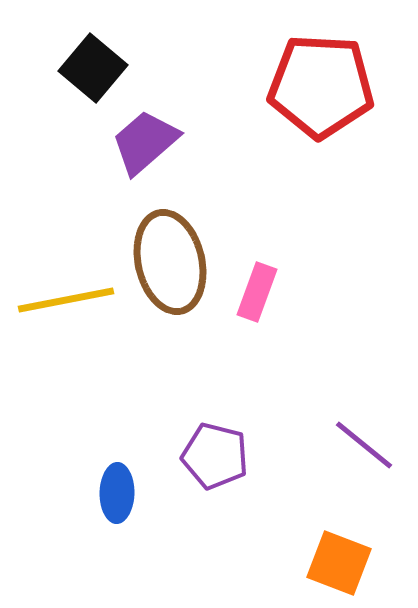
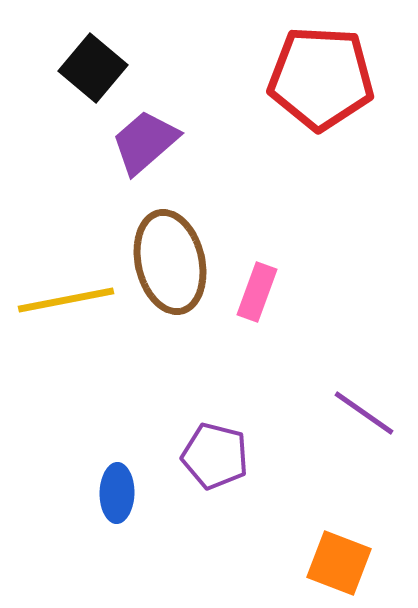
red pentagon: moved 8 px up
purple line: moved 32 px up; rotated 4 degrees counterclockwise
